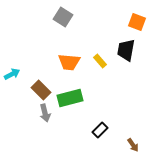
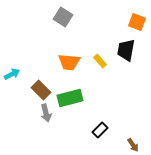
gray arrow: moved 1 px right
